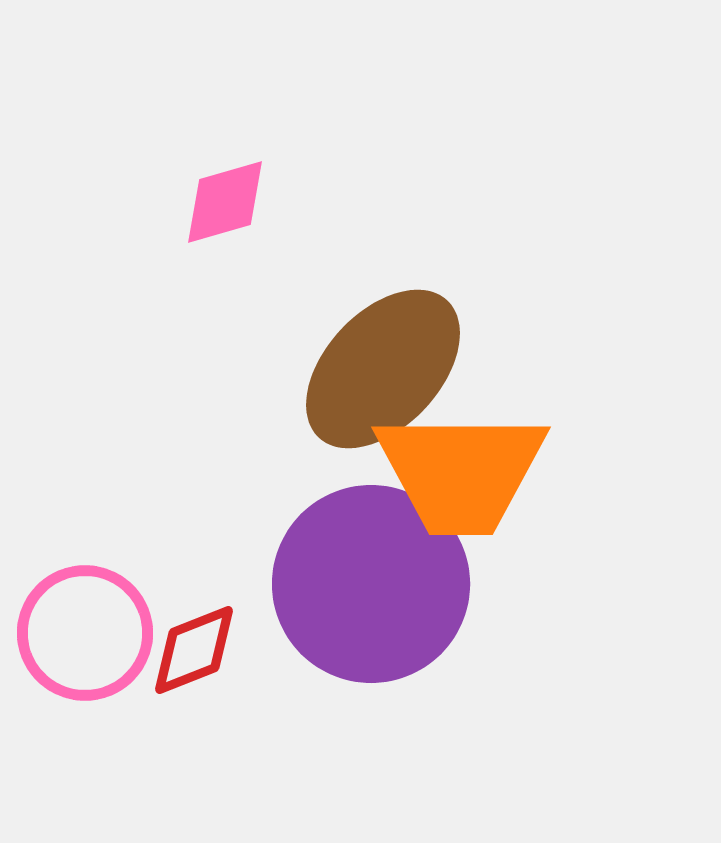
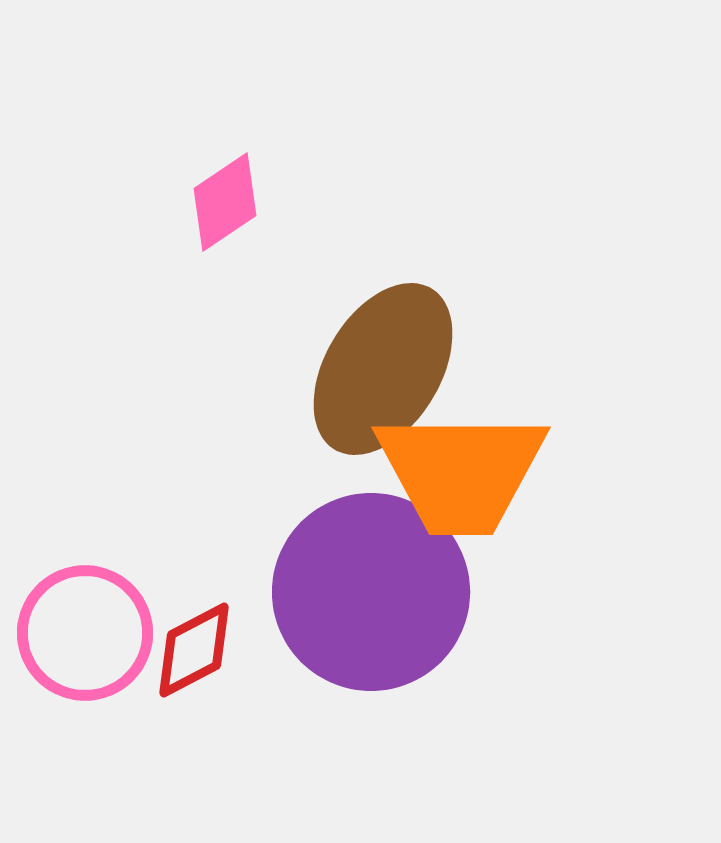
pink diamond: rotated 18 degrees counterclockwise
brown ellipse: rotated 12 degrees counterclockwise
purple circle: moved 8 px down
red diamond: rotated 6 degrees counterclockwise
